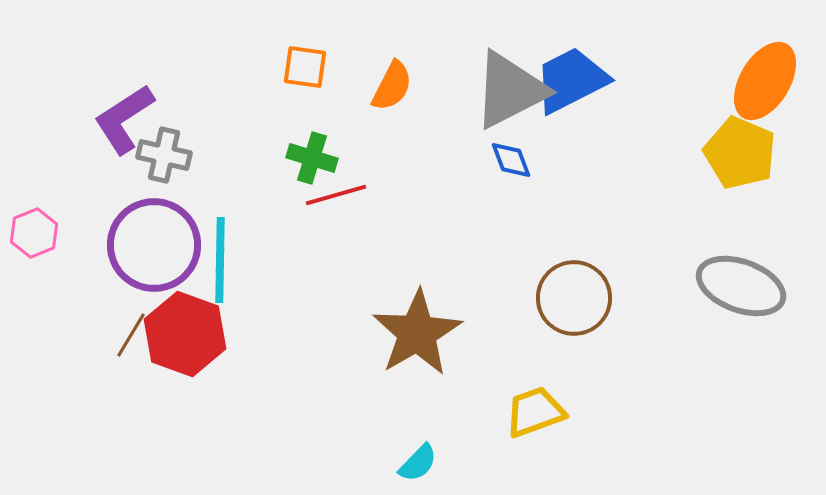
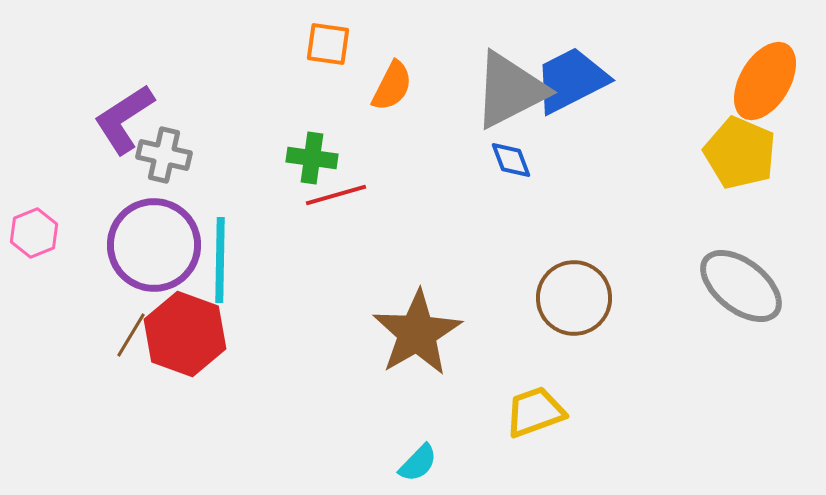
orange square: moved 23 px right, 23 px up
green cross: rotated 9 degrees counterclockwise
gray ellipse: rotated 18 degrees clockwise
